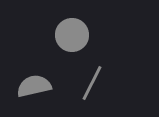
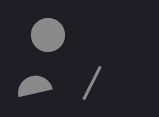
gray circle: moved 24 px left
